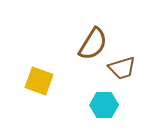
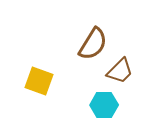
brown trapezoid: moved 2 px left, 3 px down; rotated 28 degrees counterclockwise
